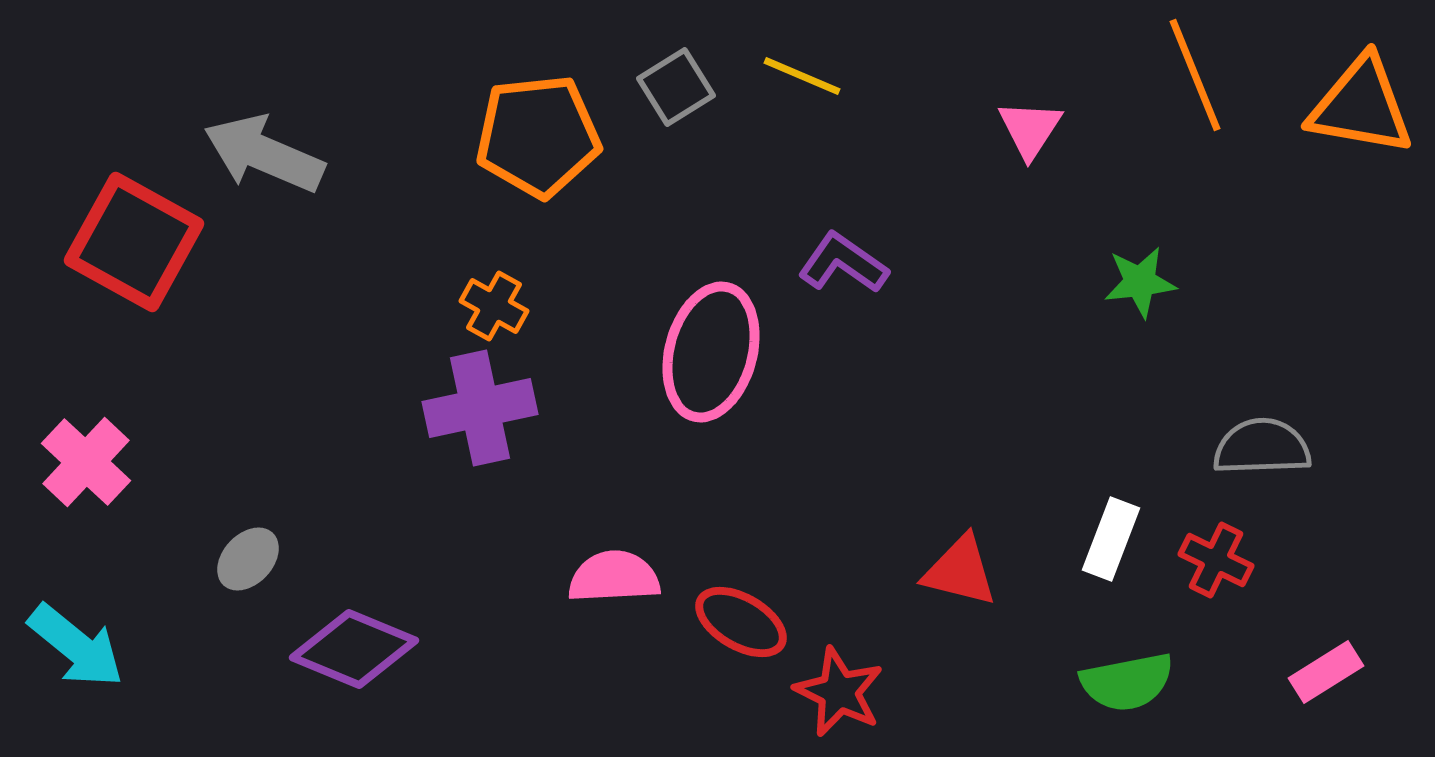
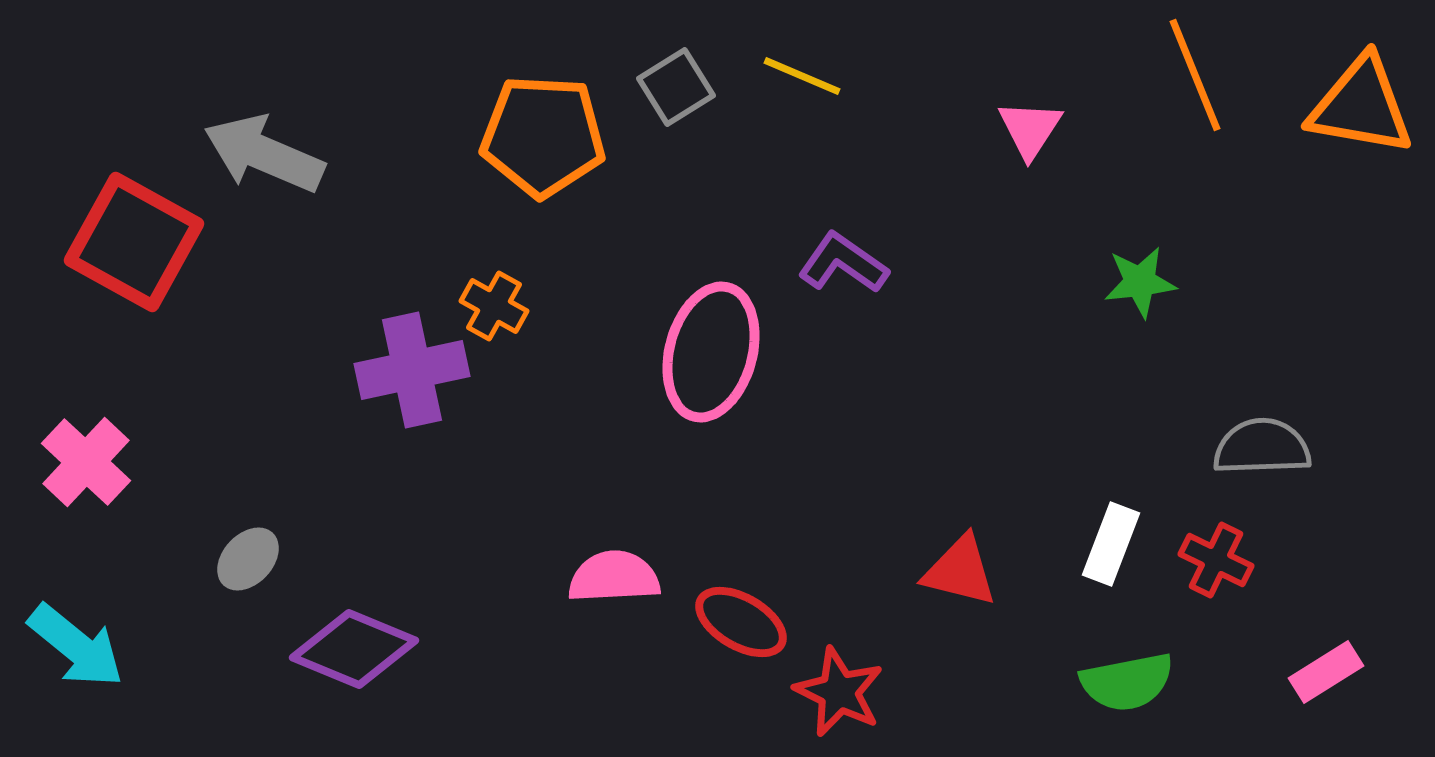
orange pentagon: moved 5 px right; rotated 9 degrees clockwise
purple cross: moved 68 px left, 38 px up
white rectangle: moved 5 px down
